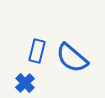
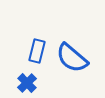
blue cross: moved 2 px right
